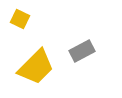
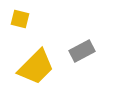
yellow square: rotated 12 degrees counterclockwise
